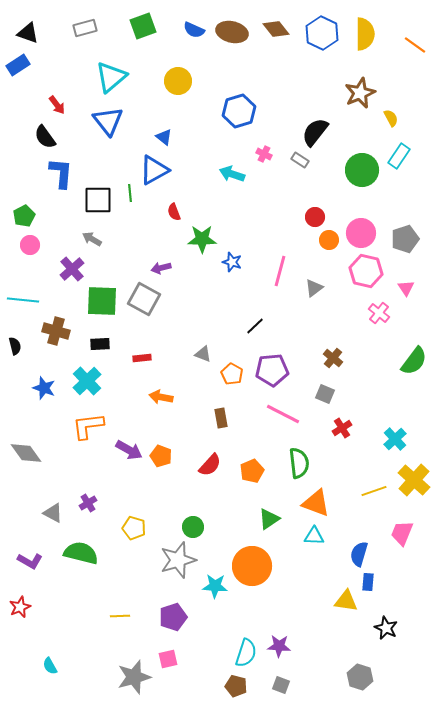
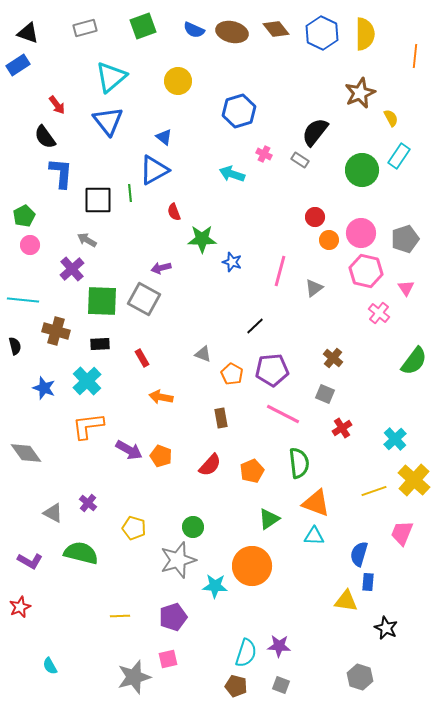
orange line at (415, 45): moved 11 px down; rotated 60 degrees clockwise
gray arrow at (92, 239): moved 5 px left, 1 px down
red rectangle at (142, 358): rotated 66 degrees clockwise
purple cross at (88, 503): rotated 18 degrees counterclockwise
